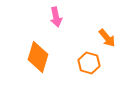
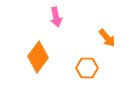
orange diamond: rotated 20 degrees clockwise
orange hexagon: moved 2 px left, 5 px down; rotated 15 degrees counterclockwise
